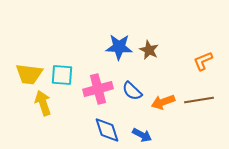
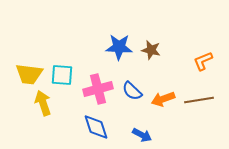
brown star: moved 2 px right; rotated 12 degrees counterclockwise
orange arrow: moved 3 px up
blue diamond: moved 11 px left, 3 px up
